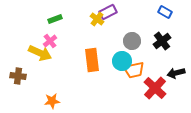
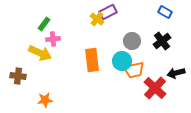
green rectangle: moved 11 px left, 5 px down; rotated 32 degrees counterclockwise
pink cross: moved 3 px right, 2 px up; rotated 32 degrees clockwise
orange star: moved 7 px left, 1 px up
